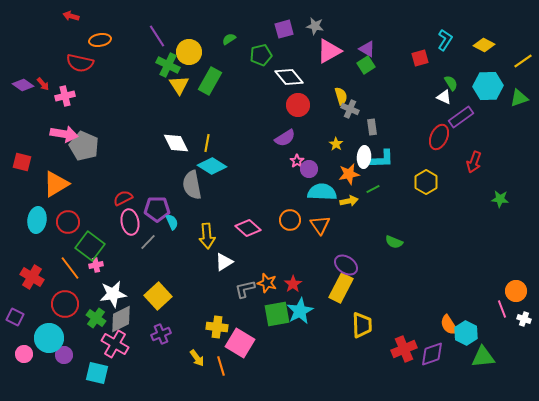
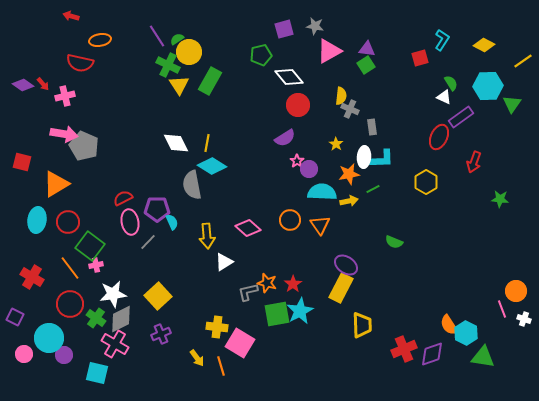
green semicircle at (229, 39): moved 52 px left
cyan L-shape at (445, 40): moved 3 px left
purple triangle at (367, 49): rotated 24 degrees counterclockwise
yellow semicircle at (341, 96): rotated 24 degrees clockwise
green triangle at (519, 98): moved 7 px left, 6 px down; rotated 36 degrees counterclockwise
gray L-shape at (245, 289): moved 3 px right, 3 px down
red circle at (65, 304): moved 5 px right
green triangle at (483, 357): rotated 15 degrees clockwise
